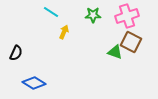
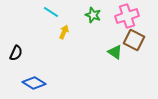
green star: rotated 21 degrees clockwise
brown square: moved 3 px right, 2 px up
green triangle: rotated 14 degrees clockwise
